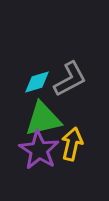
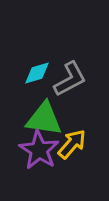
cyan diamond: moved 9 px up
green triangle: moved 1 px right; rotated 21 degrees clockwise
yellow arrow: rotated 28 degrees clockwise
